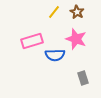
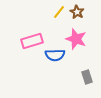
yellow line: moved 5 px right
gray rectangle: moved 4 px right, 1 px up
